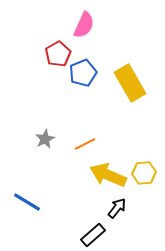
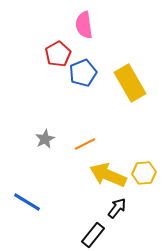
pink semicircle: rotated 148 degrees clockwise
black rectangle: rotated 10 degrees counterclockwise
